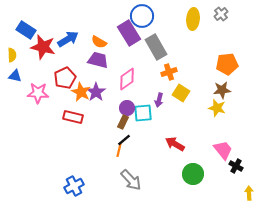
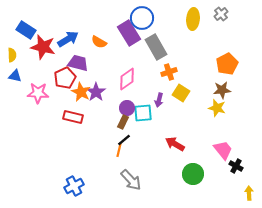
blue circle: moved 2 px down
purple trapezoid: moved 20 px left, 3 px down
orange pentagon: rotated 20 degrees counterclockwise
